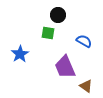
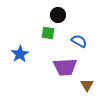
blue semicircle: moved 5 px left
purple trapezoid: rotated 70 degrees counterclockwise
brown triangle: moved 1 px right, 1 px up; rotated 24 degrees clockwise
